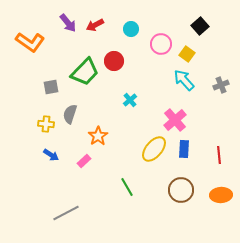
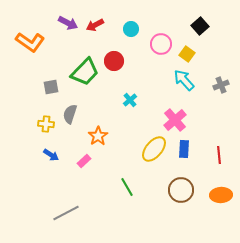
purple arrow: rotated 24 degrees counterclockwise
